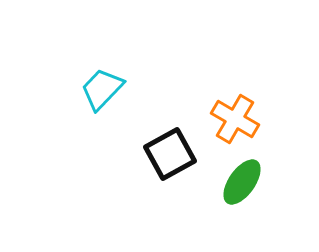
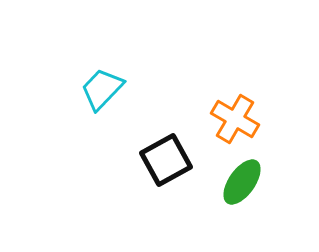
black square: moved 4 px left, 6 px down
